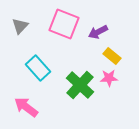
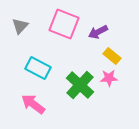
cyan rectangle: rotated 20 degrees counterclockwise
pink arrow: moved 7 px right, 3 px up
